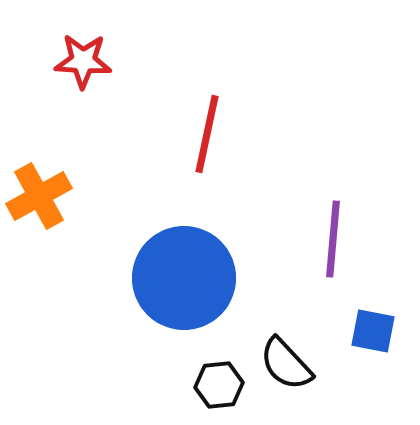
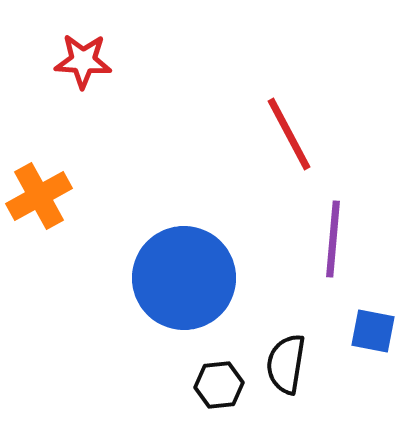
red line: moved 82 px right; rotated 40 degrees counterclockwise
black semicircle: rotated 52 degrees clockwise
